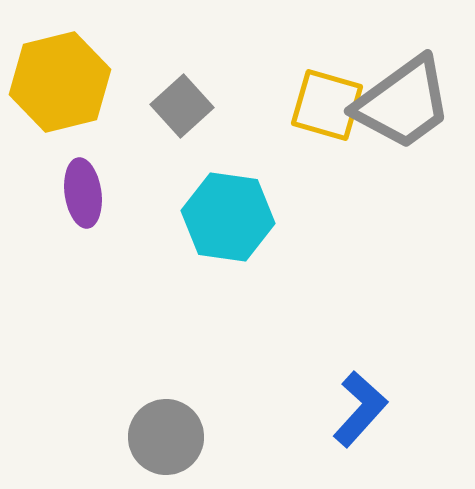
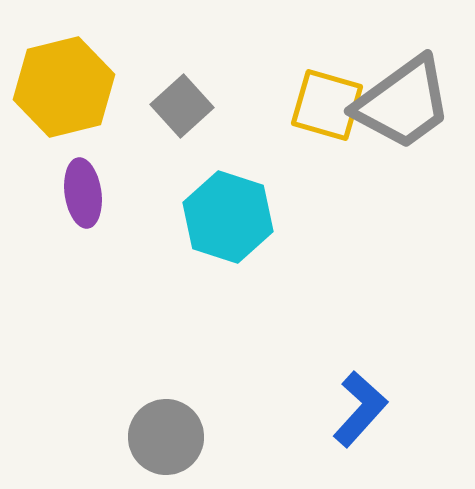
yellow hexagon: moved 4 px right, 5 px down
cyan hexagon: rotated 10 degrees clockwise
